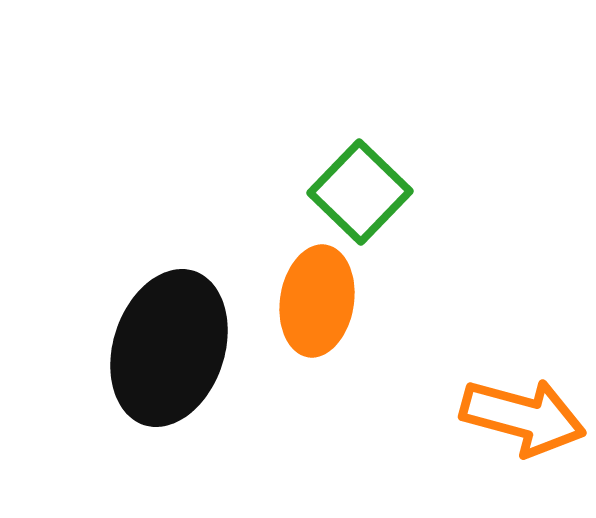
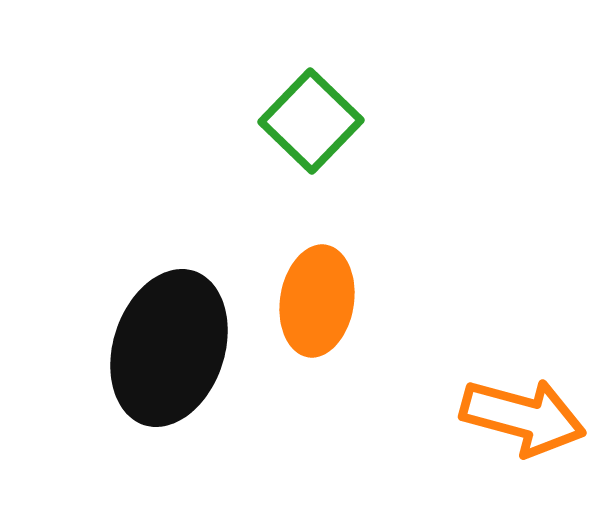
green square: moved 49 px left, 71 px up
